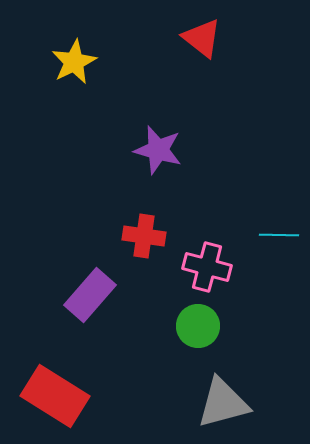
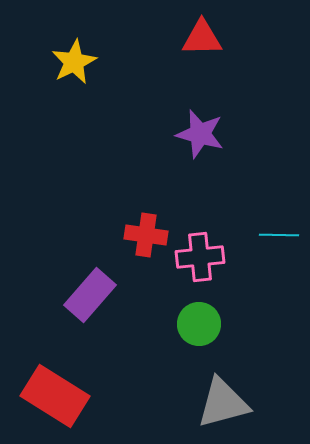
red triangle: rotated 39 degrees counterclockwise
purple star: moved 42 px right, 16 px up
red cross: moved 2 px right, 1 px up
pink cross: moved 7 px left, 10 px up; rotated 21 degrees counterclockwise
green circle: moved 1 px right, 2 px up
